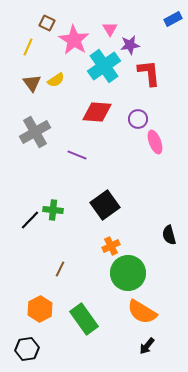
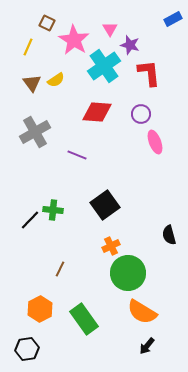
purple star: rotated 24 degrees clockwise
purple circle: moved 3 px right, 5 px up
